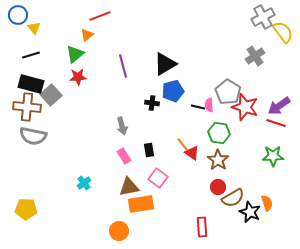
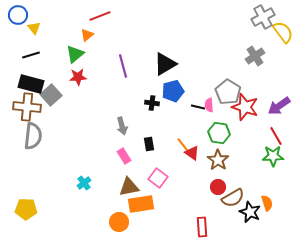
red line at (276, 123): moved 13 px down; rotated 42 degrees clockwise
gray semicircle at (33, 136): rotated 96 degrees counterclockwise
black rectangle at (149, 150): moved 6 px up
orange circle at (119, 231): moved 9 px up
